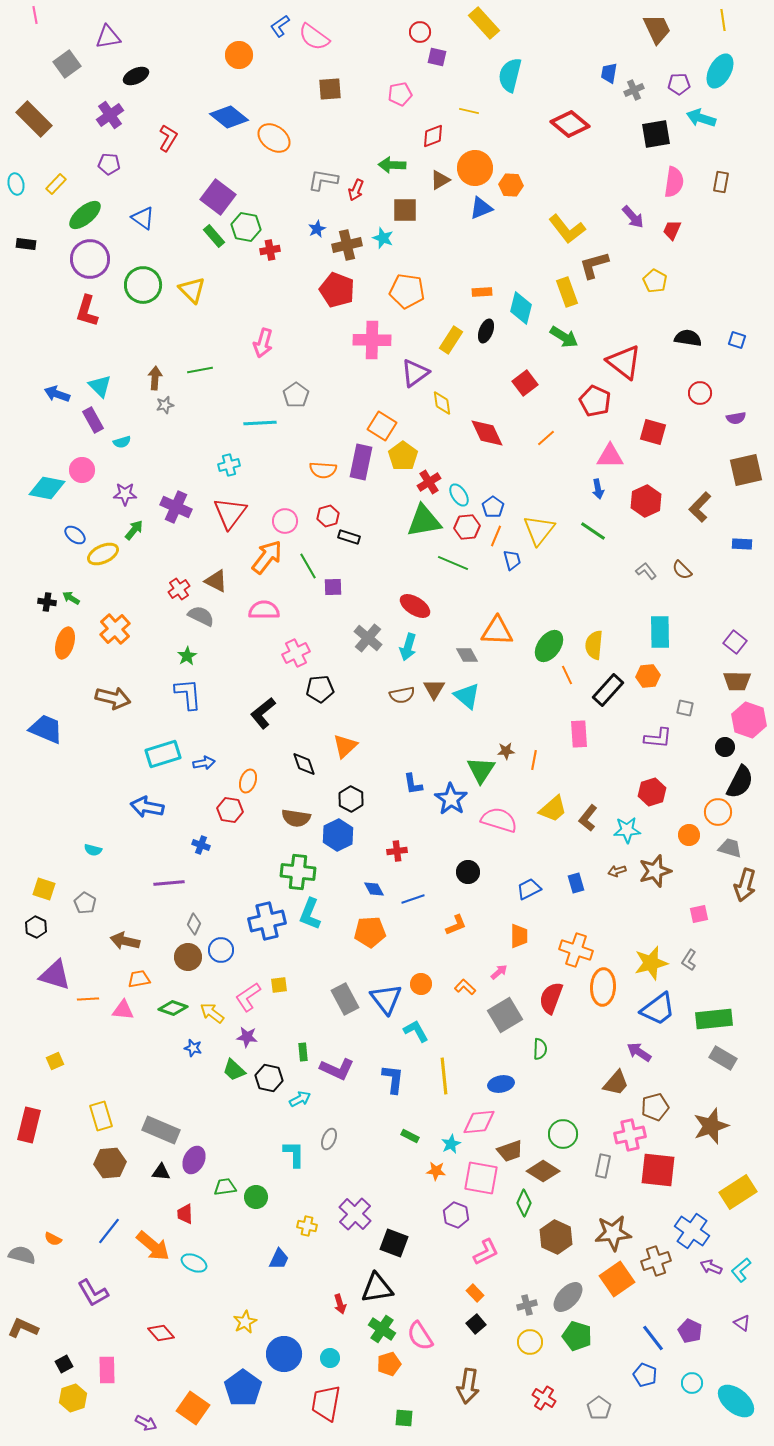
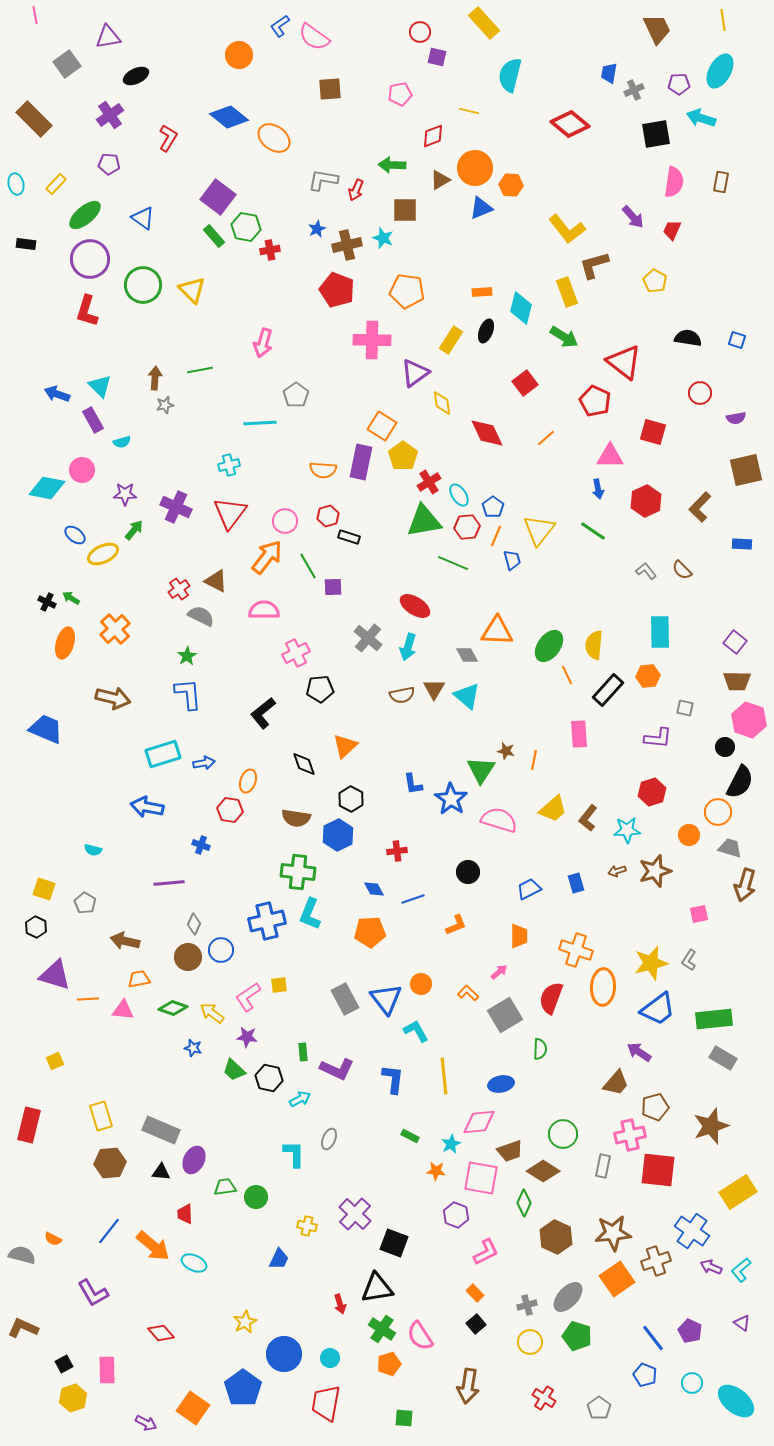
black cross at (47, 602): rotated 18 degrees clockwise
brown star at (506, 751): rotated 18 degrees clockwise
orange L-shape at (465, 987): moved 3 px right, 6 px down
